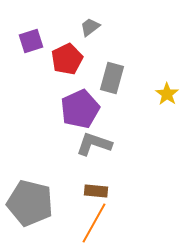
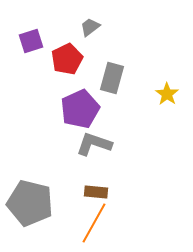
brown rectangle: moved 1 px down
